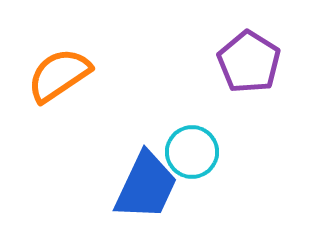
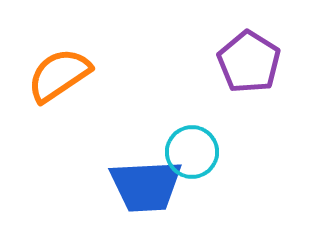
blue trapezoid: rotated 62 degrees clockwise
